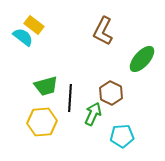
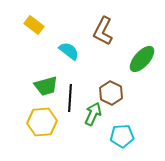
cyan semicircle: moved 46 px right, 14 px down
